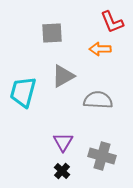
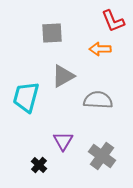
red L-shape: moved 1 px right, 1 px up
cyan trapezoid: moved 3 px right, 5 px down
purple triangle: moved 1 px up
gray cross: rotated 20 degrees clockwise
black cross: moved 23 px left, 6 px up
